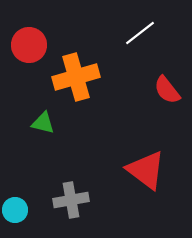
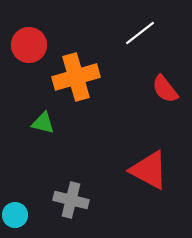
red semicircle: moved 2 px left, 1 px up
red triangle: moved 3 px right; rotated 9 degrees counterclockwise
gray cross: rotated 24 degrees clockwise
cyan circle: moved 5 px down
